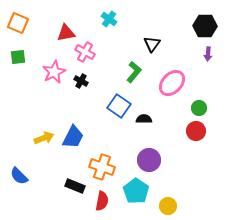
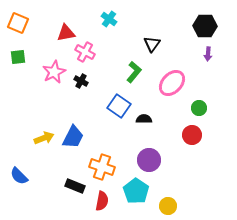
red circle: moved 4 px left, 4 px down
